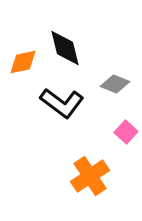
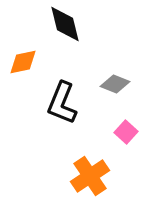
black diamond: moved 24 px up
black L-shape: rotated 75 degrees clockwise
